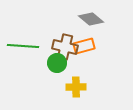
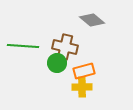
gray diamond: moved 1 px right, 1 px down
orange rectangle: moved 25 px down
yellow cross: moved 6 px right
